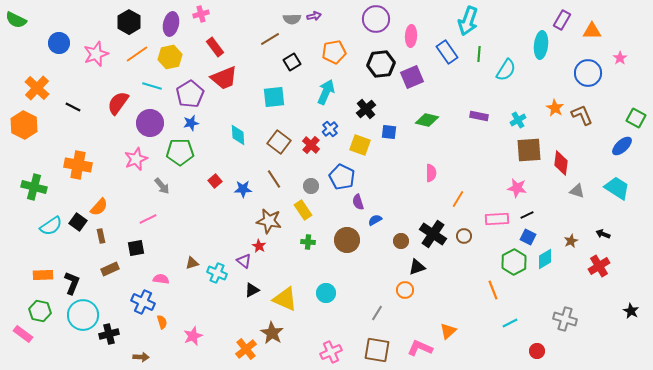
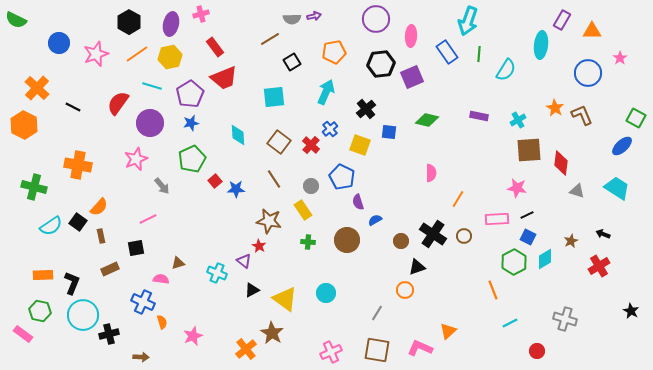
green pentagon at (180, 152): moved 12 px right, 7 px down; rotated 24 degrees counterclockwise
blue star at (243, 189): moved 7 px left
brown triangle at (192, 263): moved 14 px left
yellow triangle at (285, 299): rotated 12 degrees clockwise
